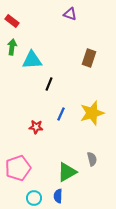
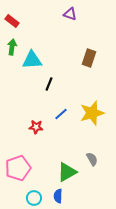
blue line: rotated 24 degrees clockwise
gray semicircle: rotated 16 degrees counterclockwise
